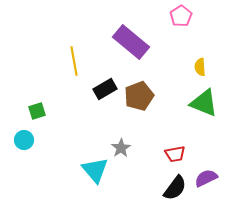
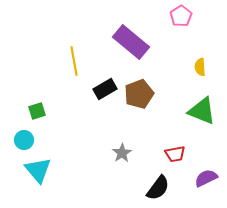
brown pentagon: moved 2 px up
green triangle: moved 2 px left, 8 px down
gray star: moved 1 px right, 5 px down
cyan triangle: moved 57 px left
black semicircle: moved 17 px left
